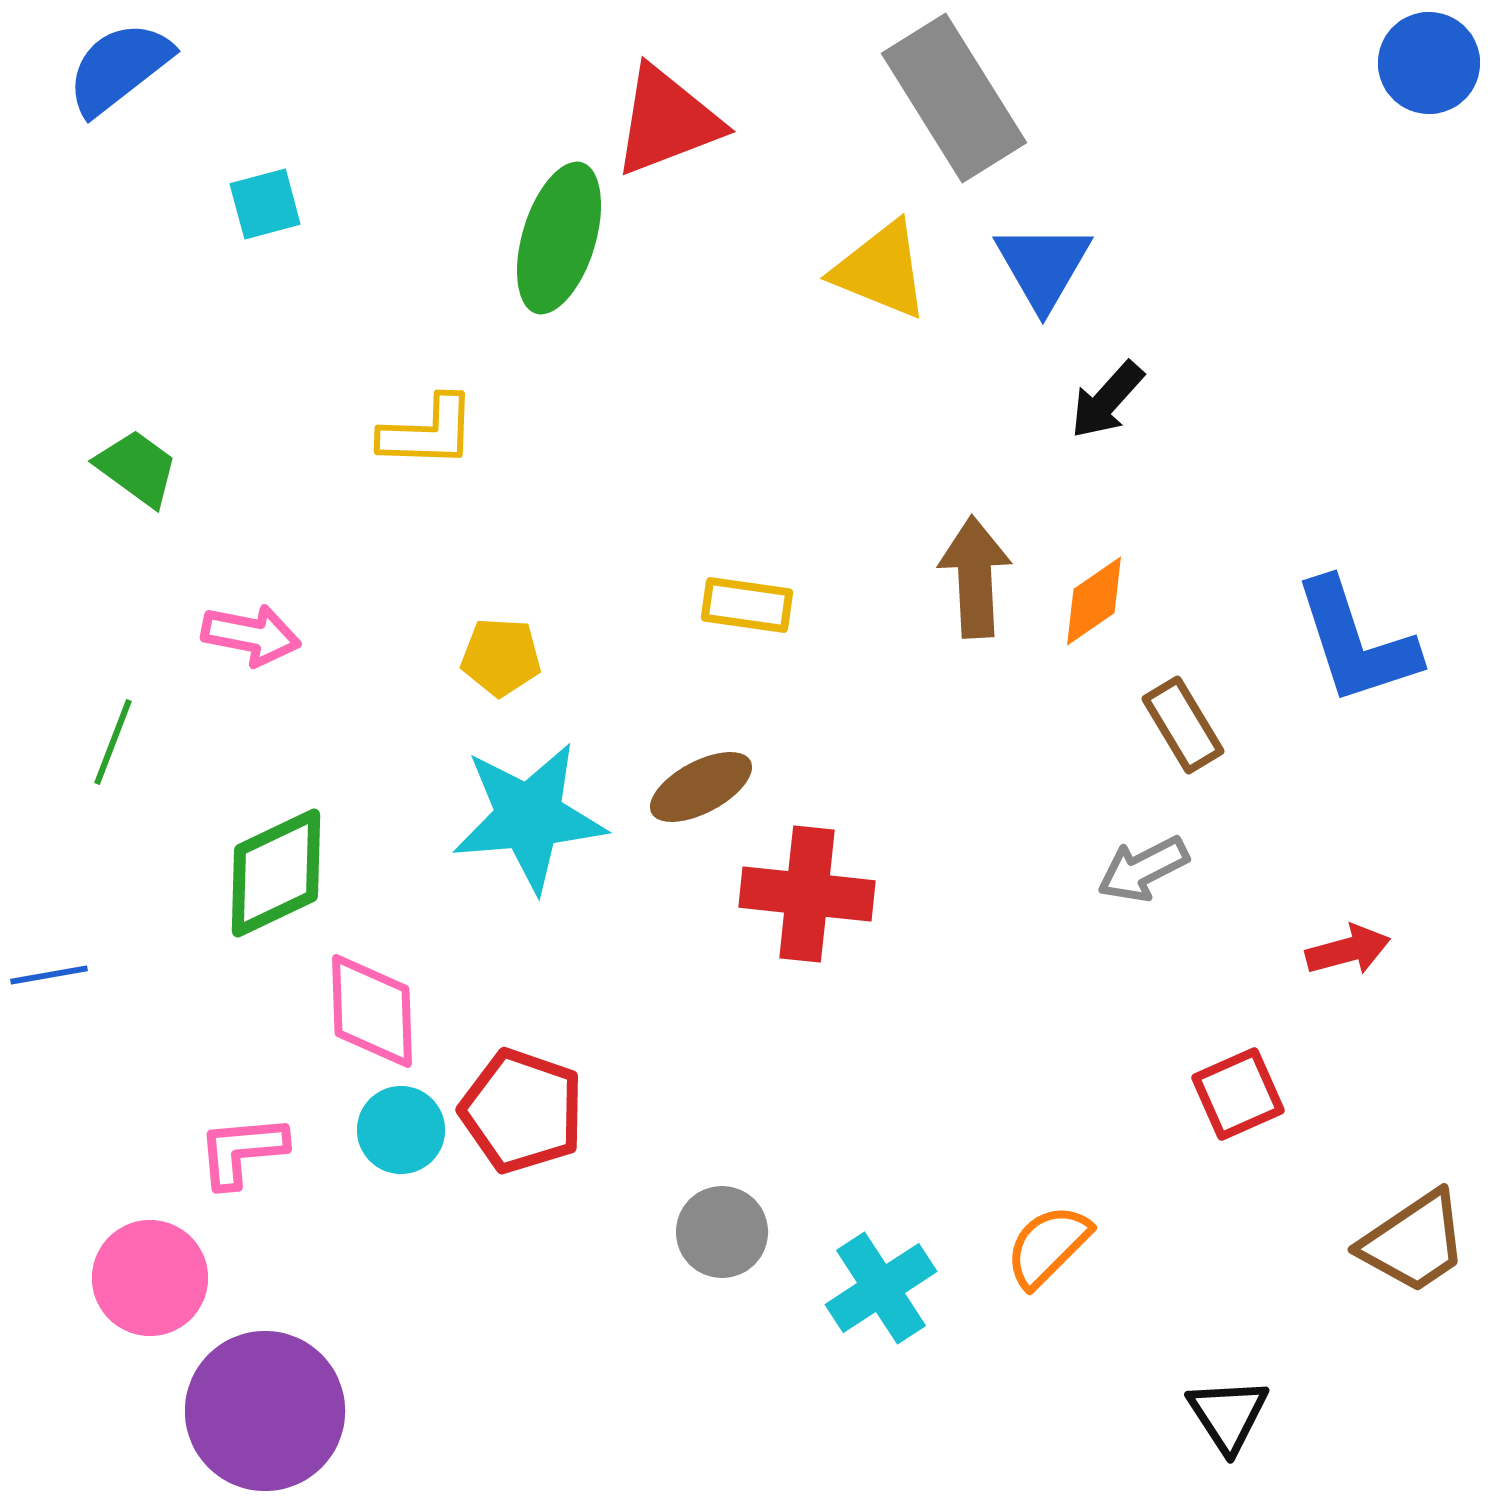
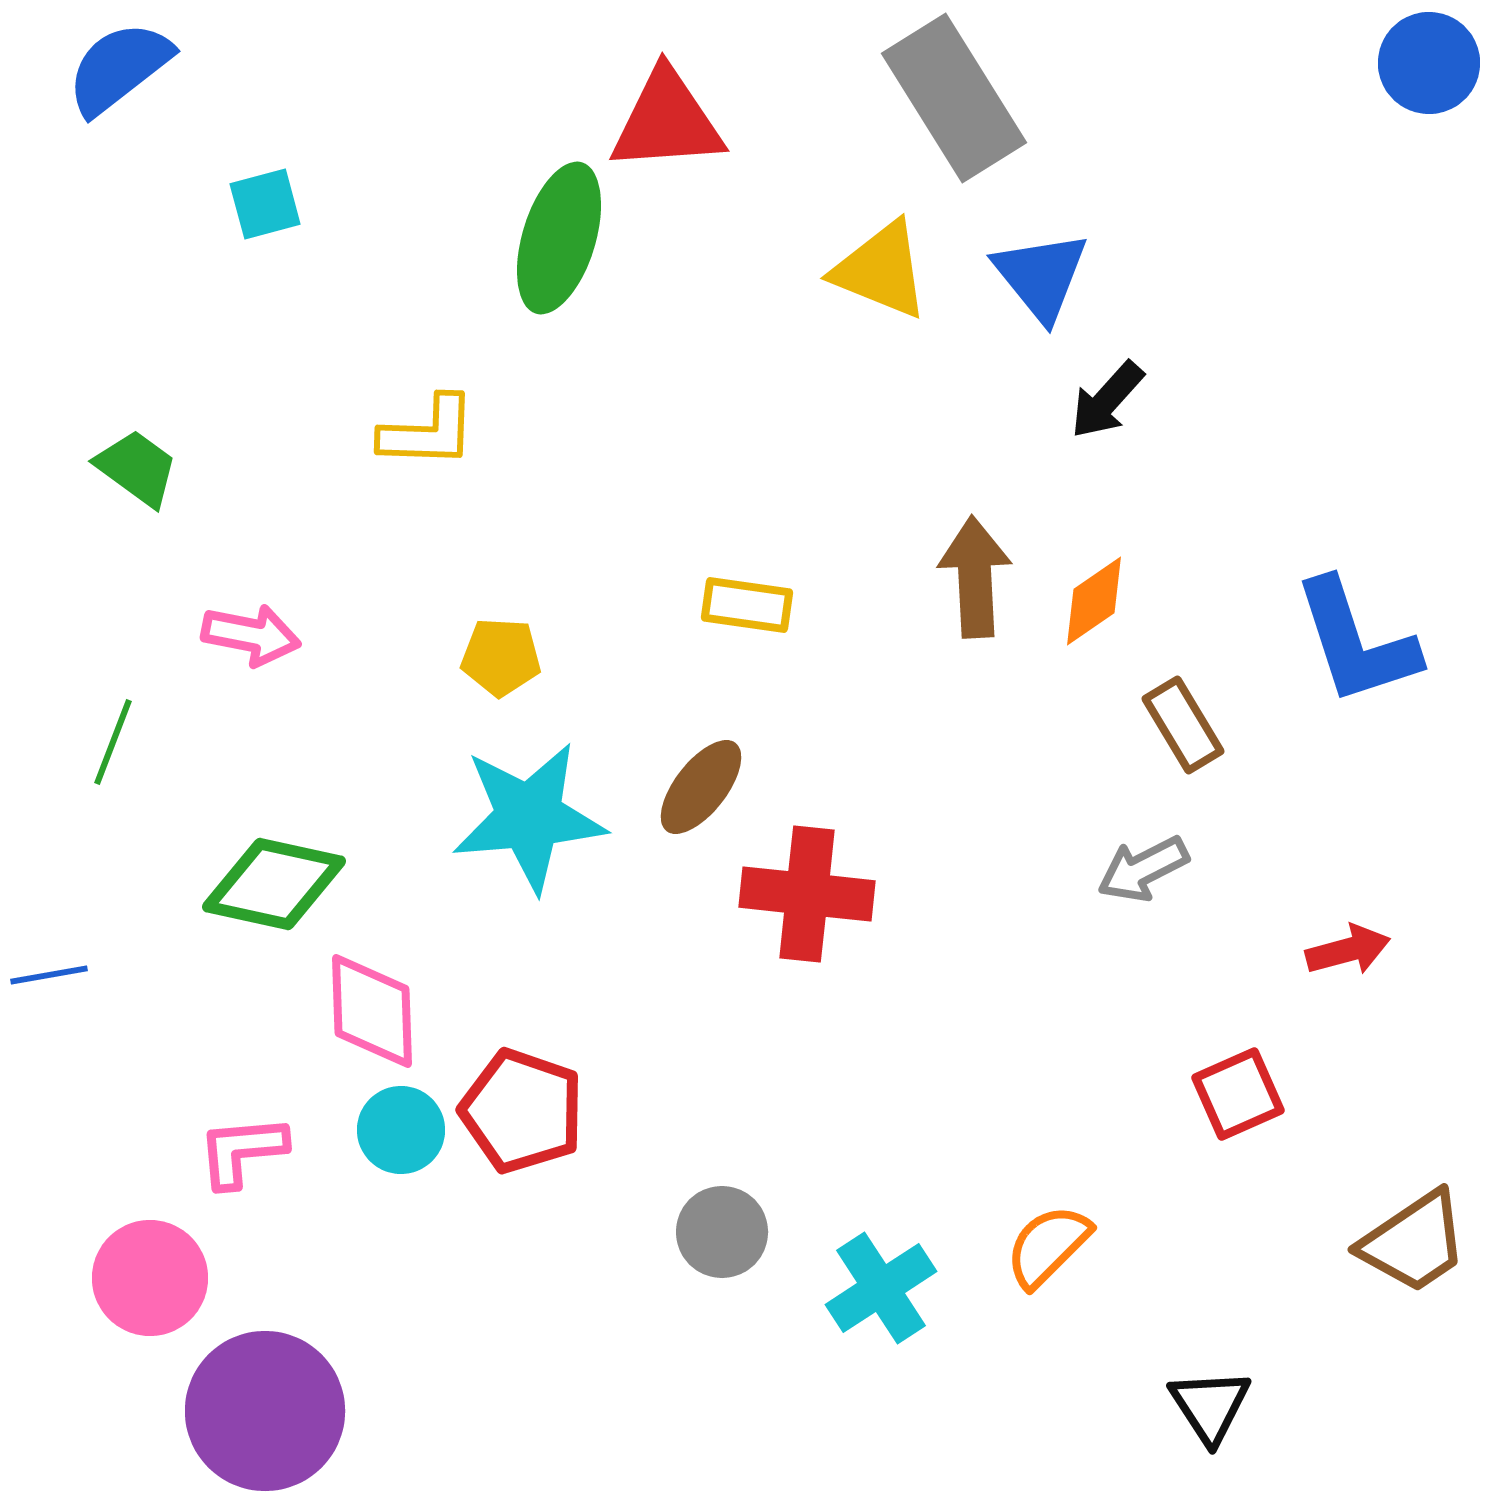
red triangle: rotated 17 degrees clockwise
blue triangle: moved 2 px left, 10 px down; rotated 9 degrees counterclockwise
brown ellipse: rotated 24 degrees counterclockwise
green diamond: moved 2 px left, 11 px down; rotated 38 degrees clockwise
black triangle: moved 18 px left, 9 px up
